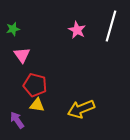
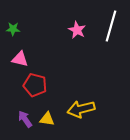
green star: rotated 16 degrees clockwise
pink triangle: moved 2 px left, 4 px down; rotated 42 degrees counterclockwise
yellow triangle: moved 10 px right, 14 px down
yellow arrow: rotated 8 degrees clockwise
purple arrow: moved 8 px right, 1 px up
